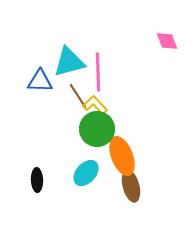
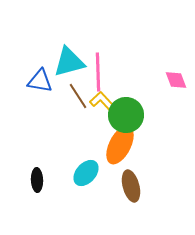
pink diamond: moved 9 px right, 39 px down
blue triangle: rotated 8 degrees clockwise
yellow L-shape: moved 7 px right, 4 px up
green circle: moved 29 px right, 14 px up
orange ellipse: moved 2 px left, 11 px up; rotated 48 degrees clockwise
